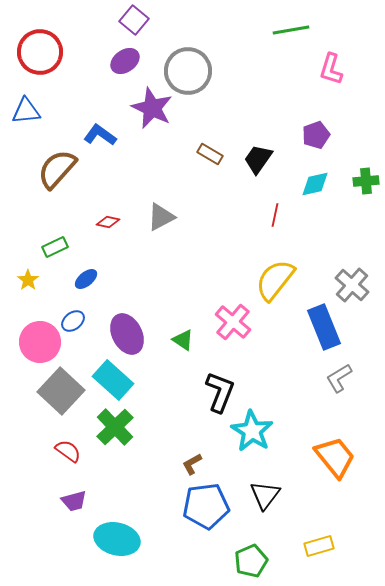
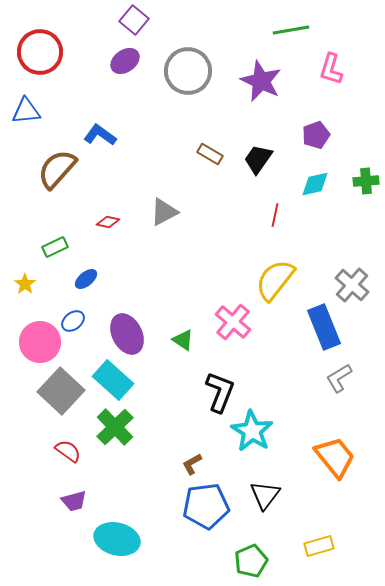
purple star at (152, 108): moved 109 px right, 27 px up
gray triangle at (161, 217): moved 3 px right, 5 px up
yellow star at (28, 280): moved 3 px left, 4 px down
